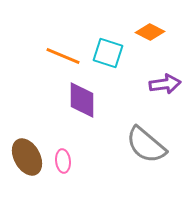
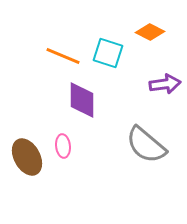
pink ellipse: moved 15 px up
